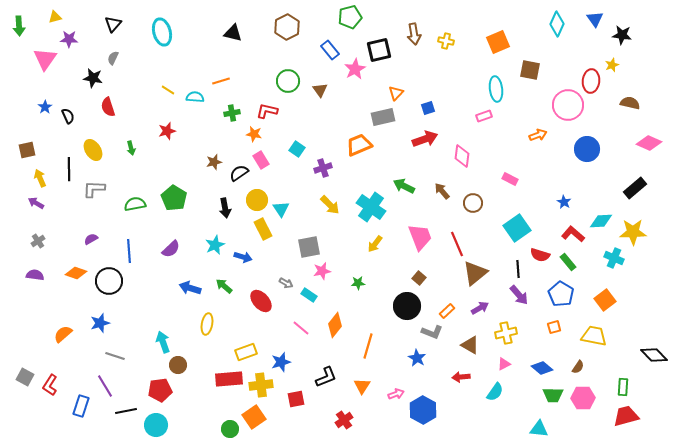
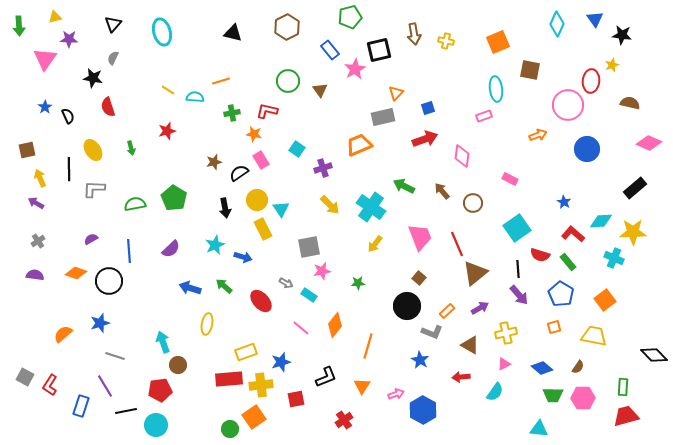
blue star at (417, 358): moved 3 px right, 2 px down
